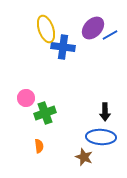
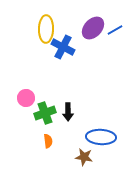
yellow ellipse: rotated 20 degrees clockwise
blue line: moved 5 px right, 5 px up
blue cross: rotated 20 degrees clockwise
black arrow: moved 37 px left
orange semicircle: moved 9 px right, 5 px up
brown star: rotated 12 degrees counterclockwise
